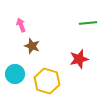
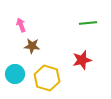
brown star: rotated 14 degrees counterclockwise
red star: moved 3 px right, 1 px down
yellow hexagon: moved 3 px up
